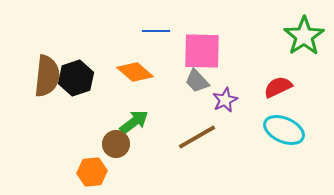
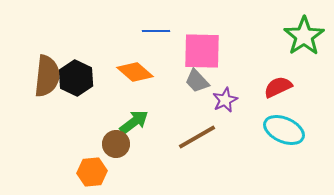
black hexagon: rotated 16 degrees counterclockwise
